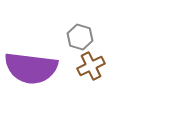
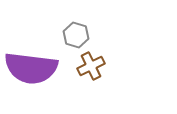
gray hexagon: moved 4 px left, 2 px up
